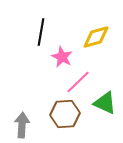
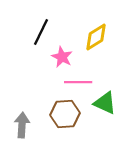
black line: rotated 16 degrees clockwise
yellow diamond: rotated 16 degrees counterclockwise
pink line: rotated 44 degrees clockwise
